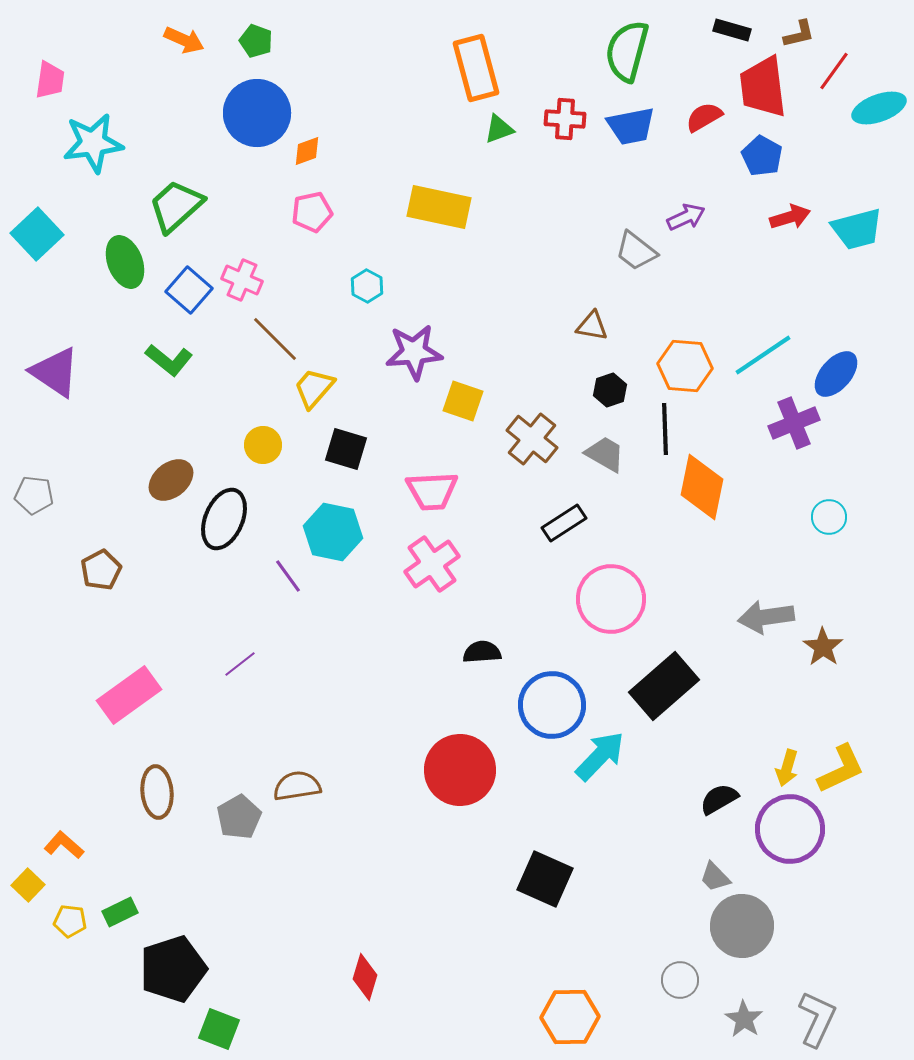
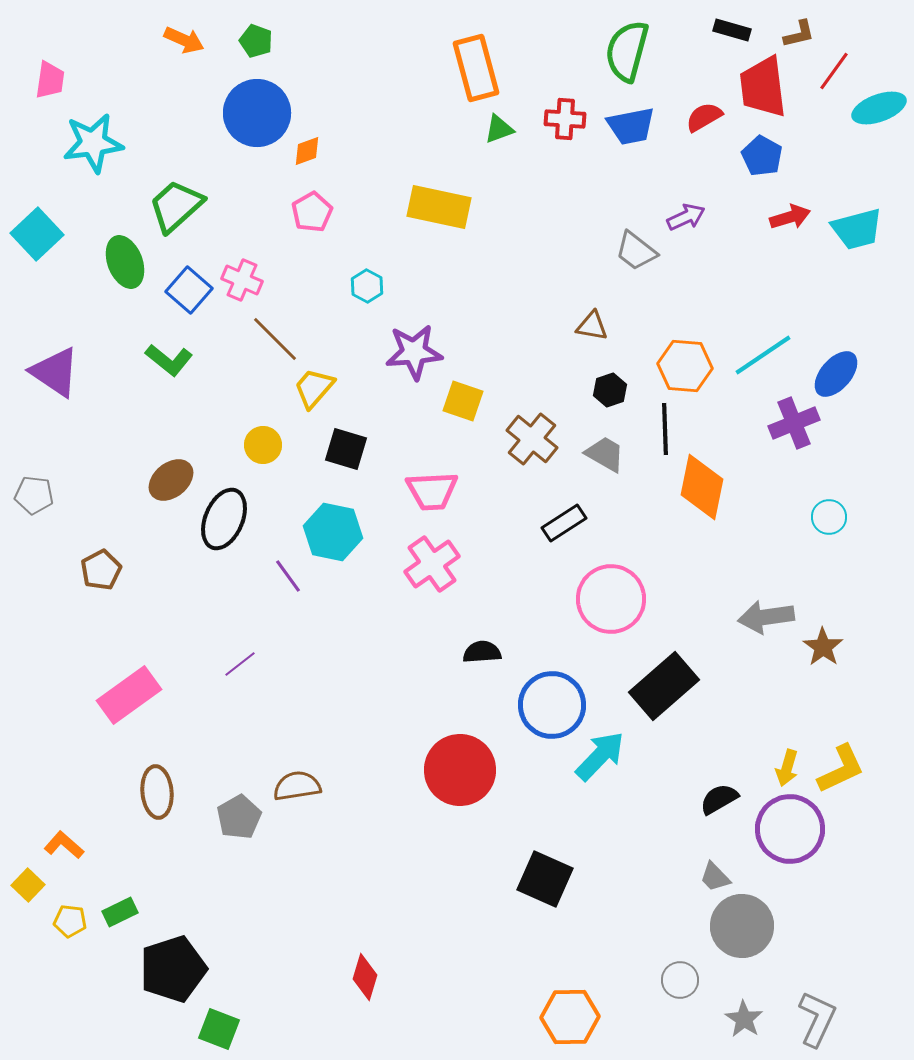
pink pentagon at (312, 212): rotated 18 degrees counterclockwise
